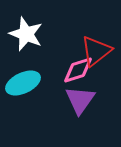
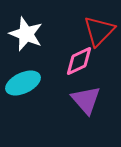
red triangle: moved 3 px right, 20 px up; rotated 8 degrees counterclockwise
pink diamond: moved 1 px right, 9 px up; rotated 8 degrees counterclockwise
purple triangle: moved 6 px right; rotated 16 degrees counterclockwise
